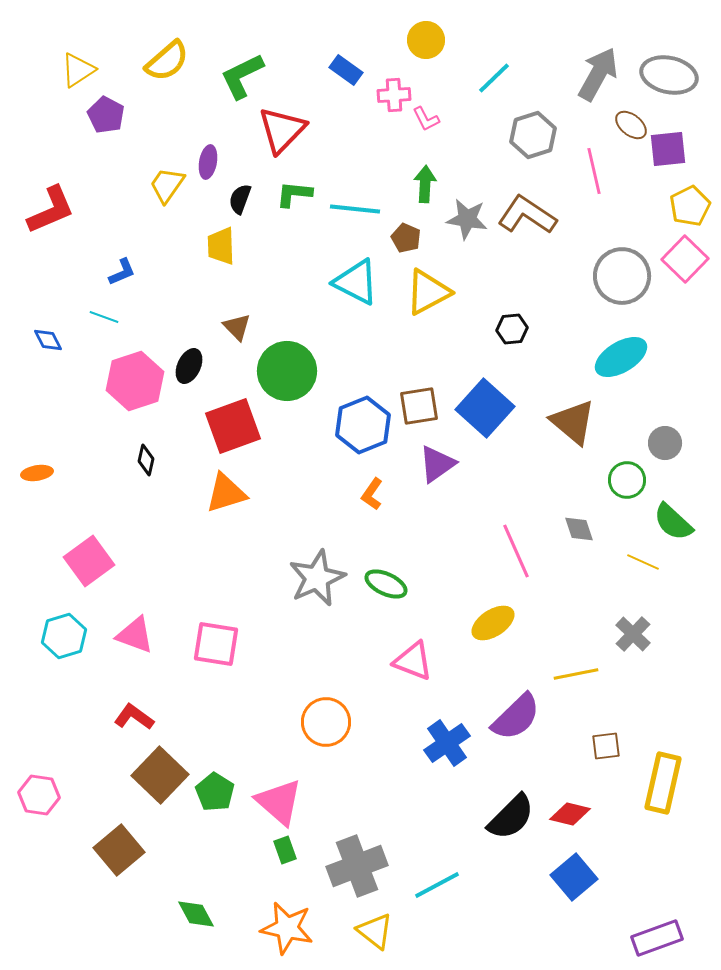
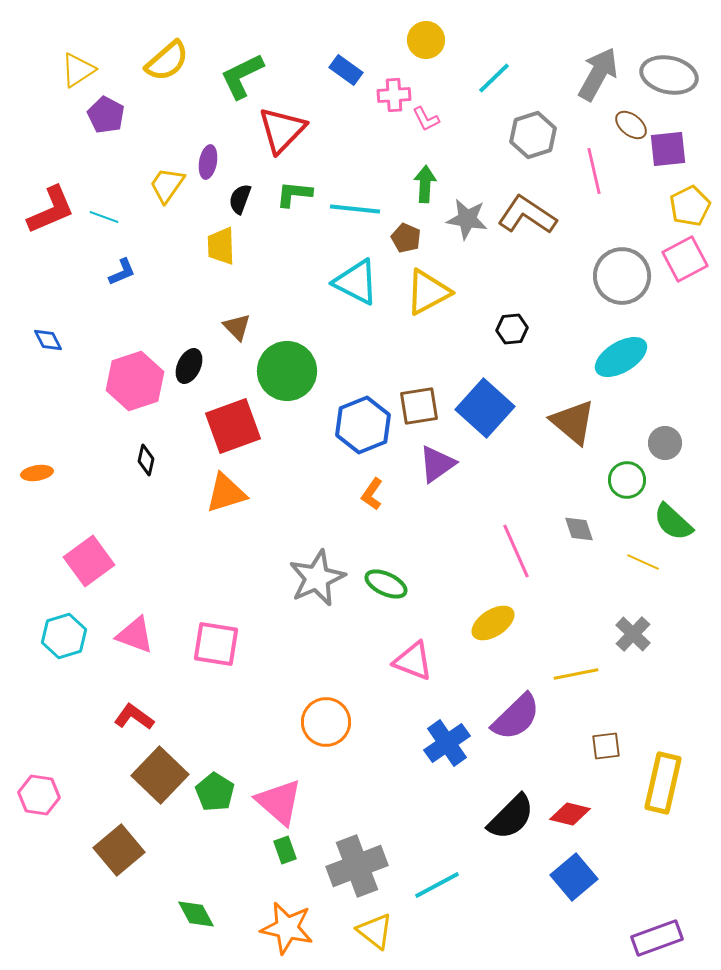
pink square at (685, 259): rotated 18 degrees clockwise
cyan line at (104, 317): moved 100 px up
